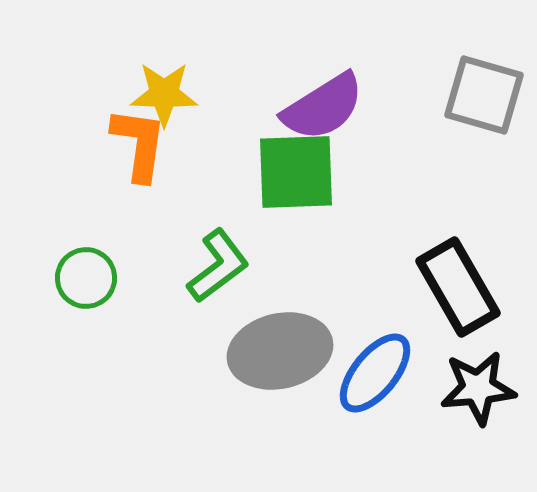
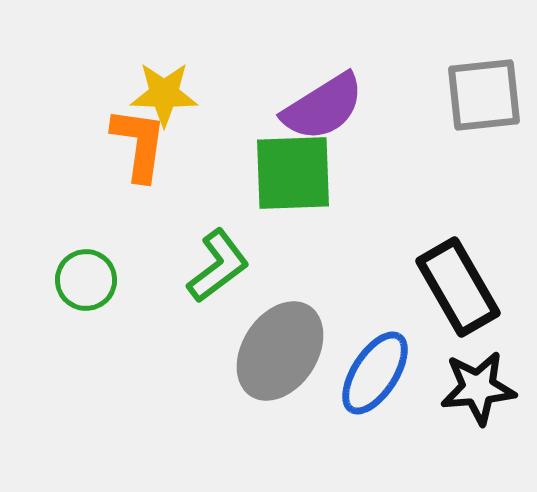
gray square: rotated 22 degrees counterclockwise
green square: moved 3 px left, 1 px down
green circle: moved 2 px down
gray ellipse: rotated 44 degrees counterclockwise
blue ellipse: rotated 6 degrees counterclockwise
